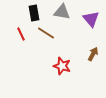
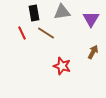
gray triangle: rotated 18 degrees counterclockwise
purple triangle: rotated 12 degrees clockwise
red line: moved 1 px right, 1 px up
brown arrow: moved 2 px up
